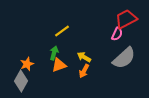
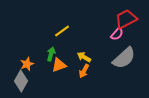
pink semicircle: rotated 16 degrees clockwise
green arrow: moved 3 px left, 1 px down
